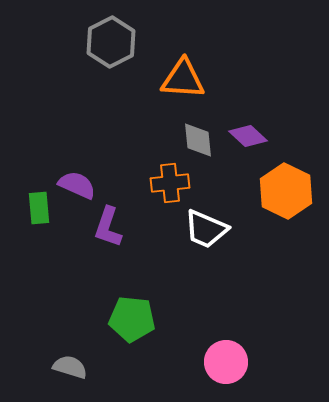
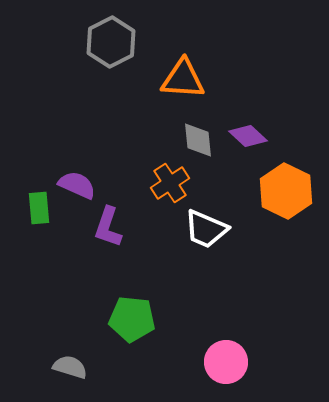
orange cross: rotated 27 degrees counterclockwise
